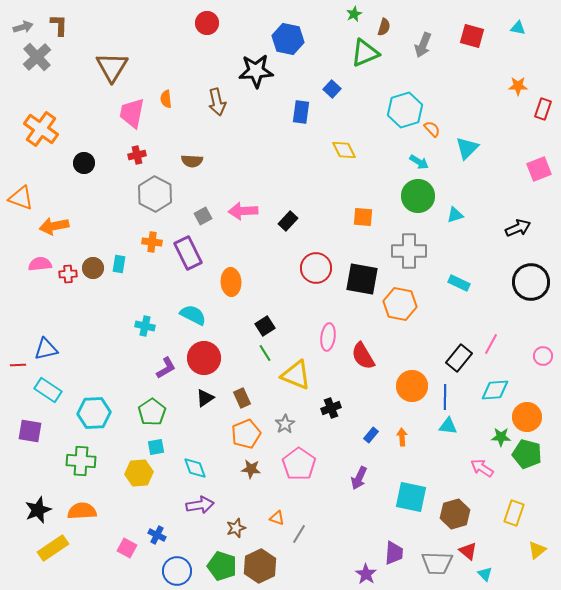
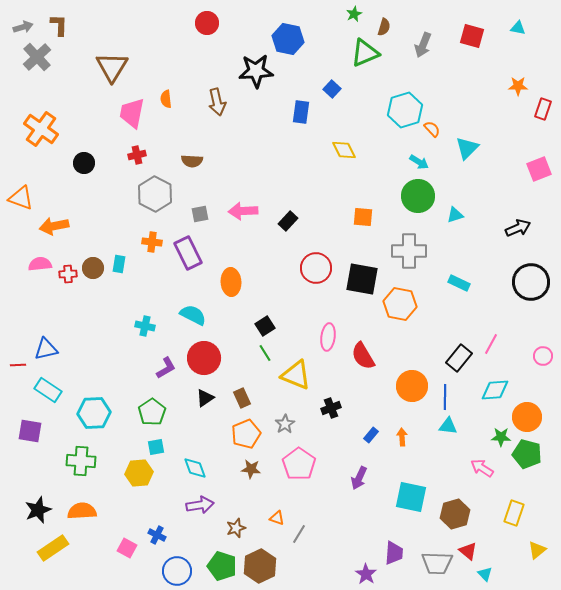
gray square at (203, 216): moved 3 px left, 2 px up; rotated 18 degrees clockwise
